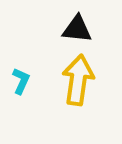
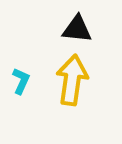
yellow arrow: moved 6 px left
